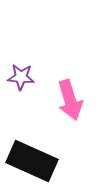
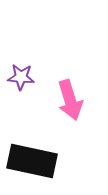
black rectangle: rotated 12 degrees counterclockwise
